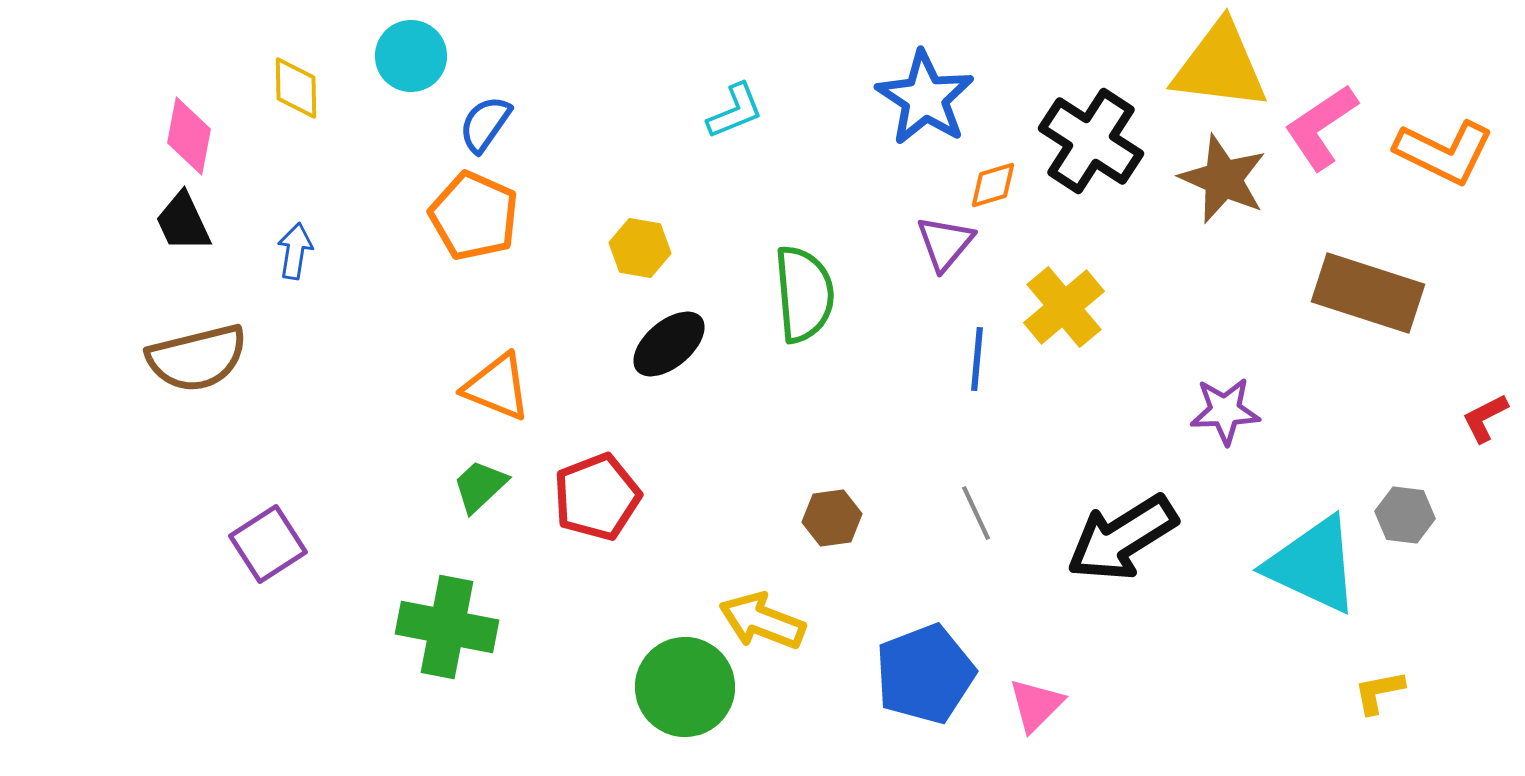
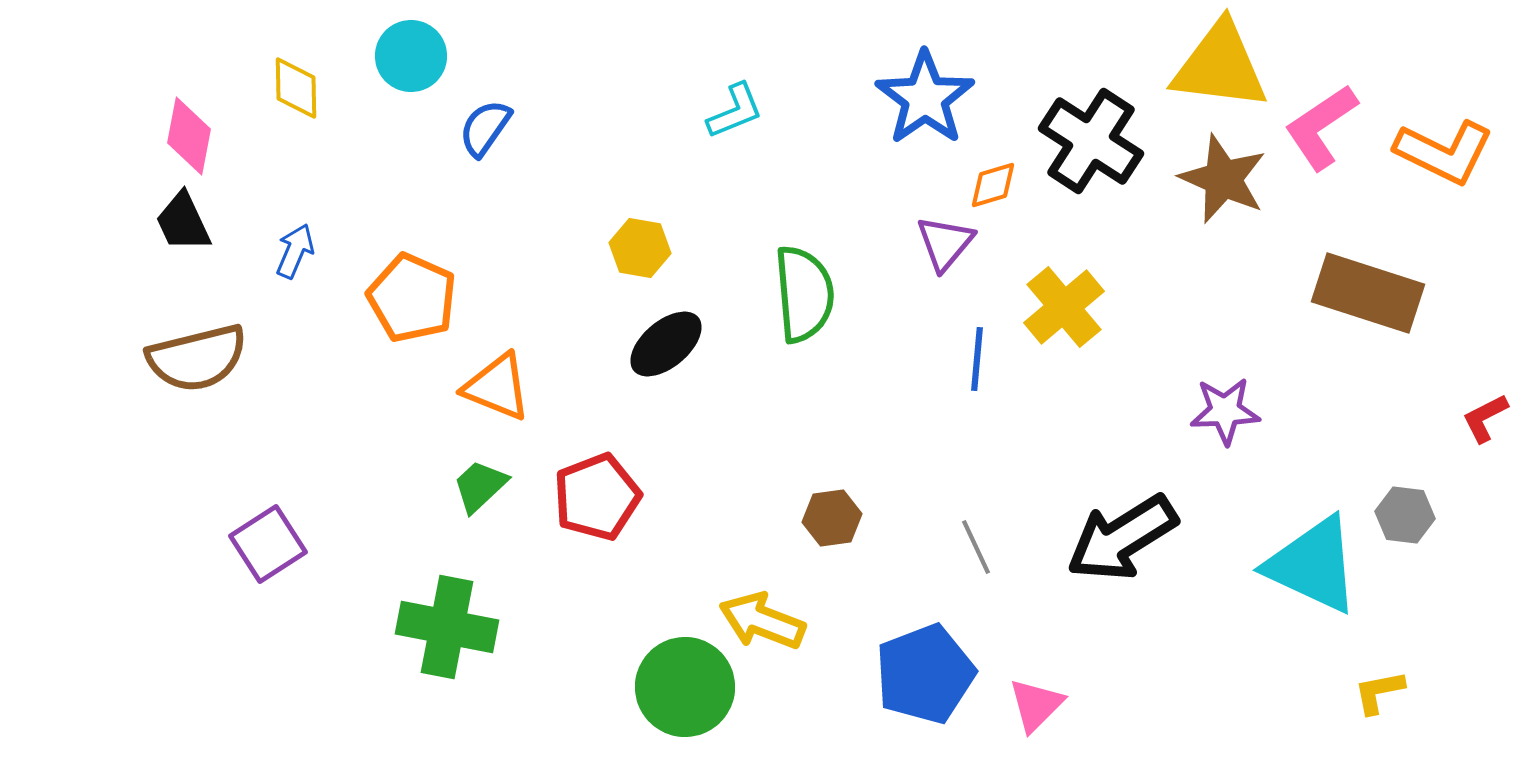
blue star: rotated 4 degrees clockwise
blue semicircle: moved 4 px down
orange pentagon: moved 62 px left, 82 px down
blue arrow: rotated 14 degrees clockwise
black ellipse: moved 3 px left
gray line: moved 34 px down
